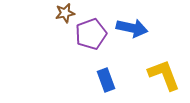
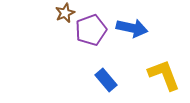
brown star: rotated 12 degrees counterclockwise
purple pentagon: moved 4 px up
blue rectangle: rotated 20 degrees counterclockwise
